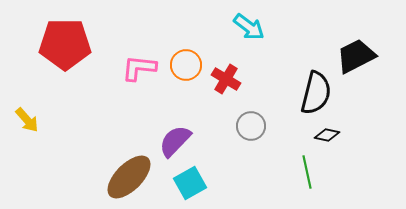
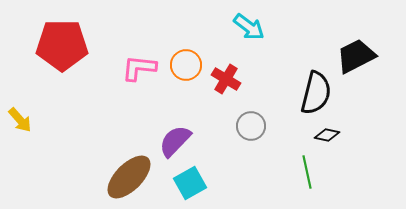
red pentagon: moved 3 px left, 1 px down
yellow arrow: moved 7 px left
